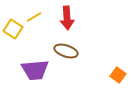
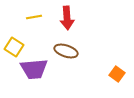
yellow line: rotated 21 degrees clockwise
yellow square: moved 1 px right, 18 px down
purple trapezoid: moved 1 px left, 1 px up
orange square: moved 1 px left, 1 px up
